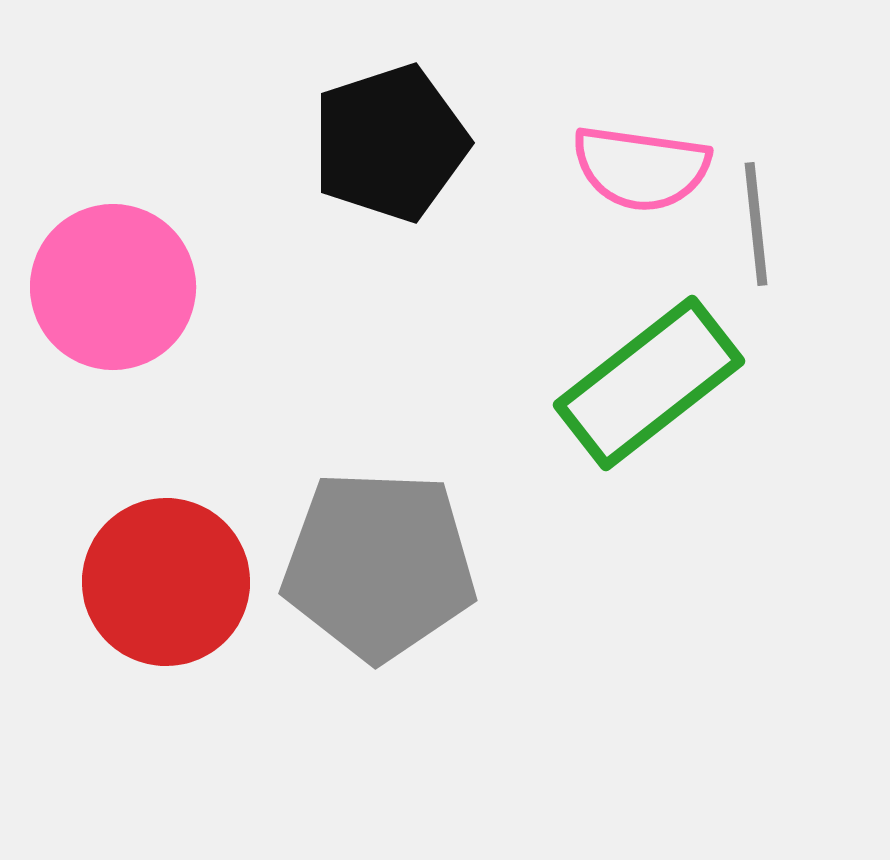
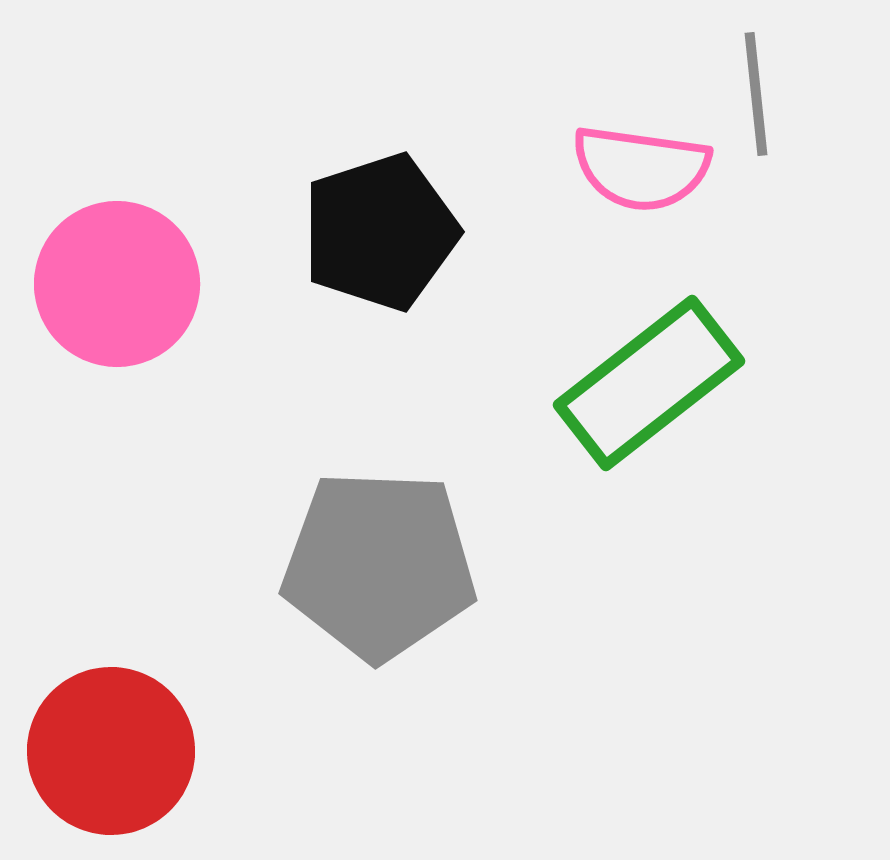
black pentagon: moved 10 px left, 89 px down
gray line: moved 130 px up
pink circle: moved 4 px right, 3 px up
red circle: moved 55 px left, 169 px down
